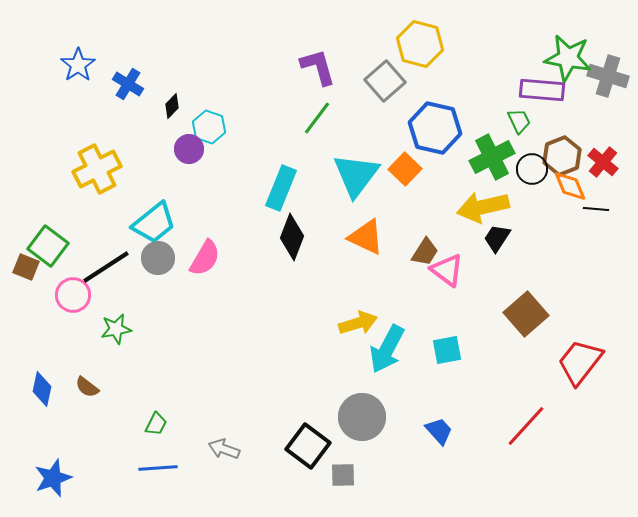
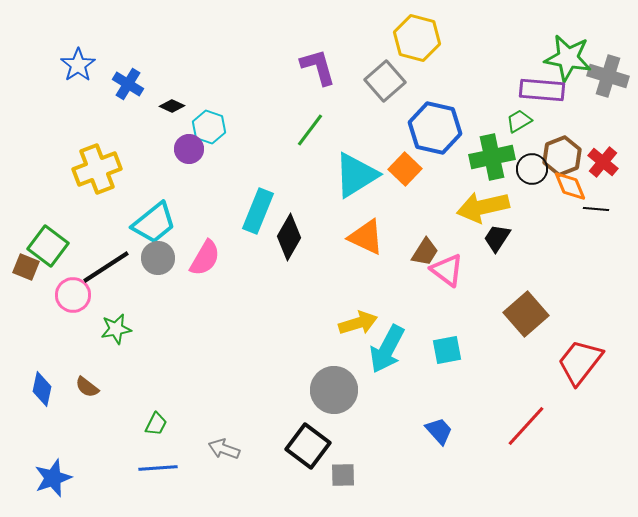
yellow hexagon at (420, 44): moved 3 px left, 6 px up
black diamond at (172, 106): rotated 70 degrees clockwise
green line at (317, 118): moved 7 px left, 12 px down
green trapezoid at (519, 121): rotated 96 degrees counterclockwise
green cross at (492, 157): rotated 15 degrees clockwise
yellow cross at (97, 169): rotated 6 degrees clockwise
cyan triangle at (356, 175): rotated 21 degrees clockwise
cyan rectangle at (281, 188): moved 23 px left, 23 px down
black diamond at (292, 237): moved 3 px left; rotated 9 degrees clockwise
gray circle at (362, 417): moved 28 px left, 27 px up
